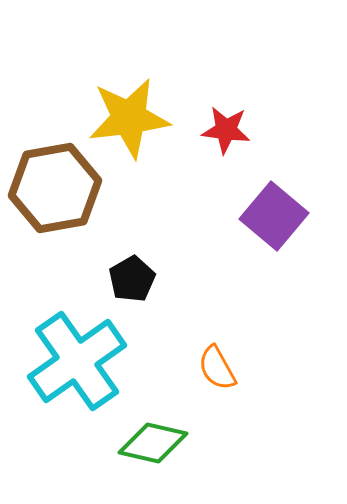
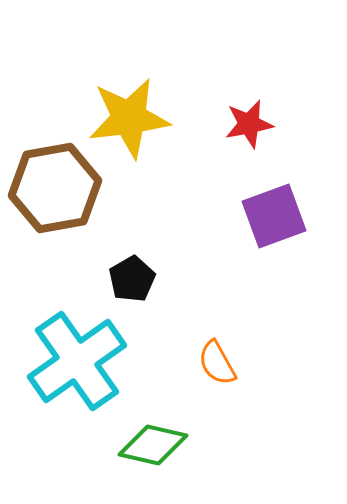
red star: moved 23 px right, 6 px up; rotated 18 degrees counterclockwise
purple square: rotated 30 degrees clockwise
orange semicircle: moved 5 px up
green diamond: moved 2 px down
